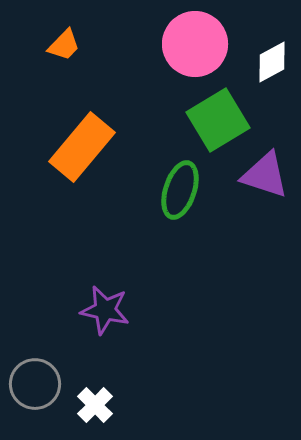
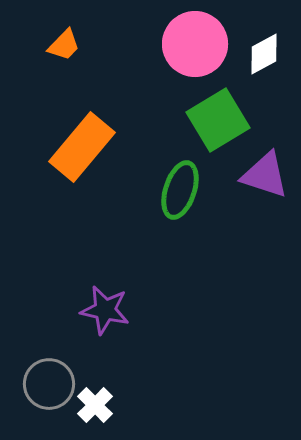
white diamond: moved 8 px left, 8 px up
gray circle: moved 14 px right
